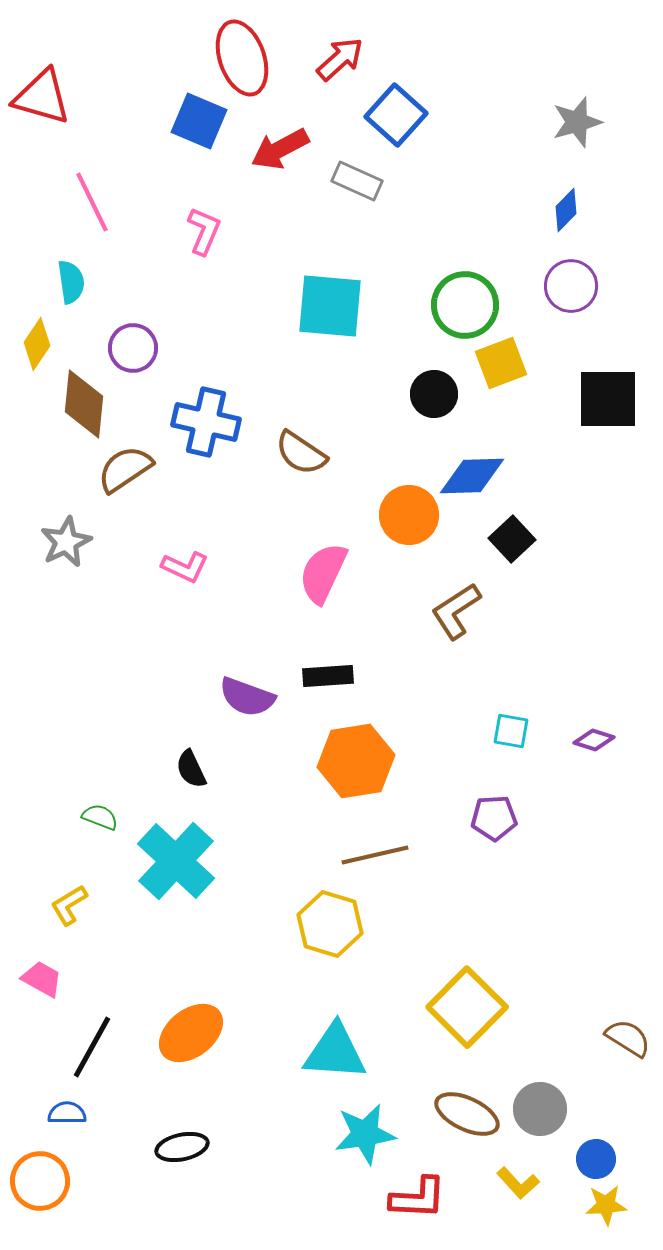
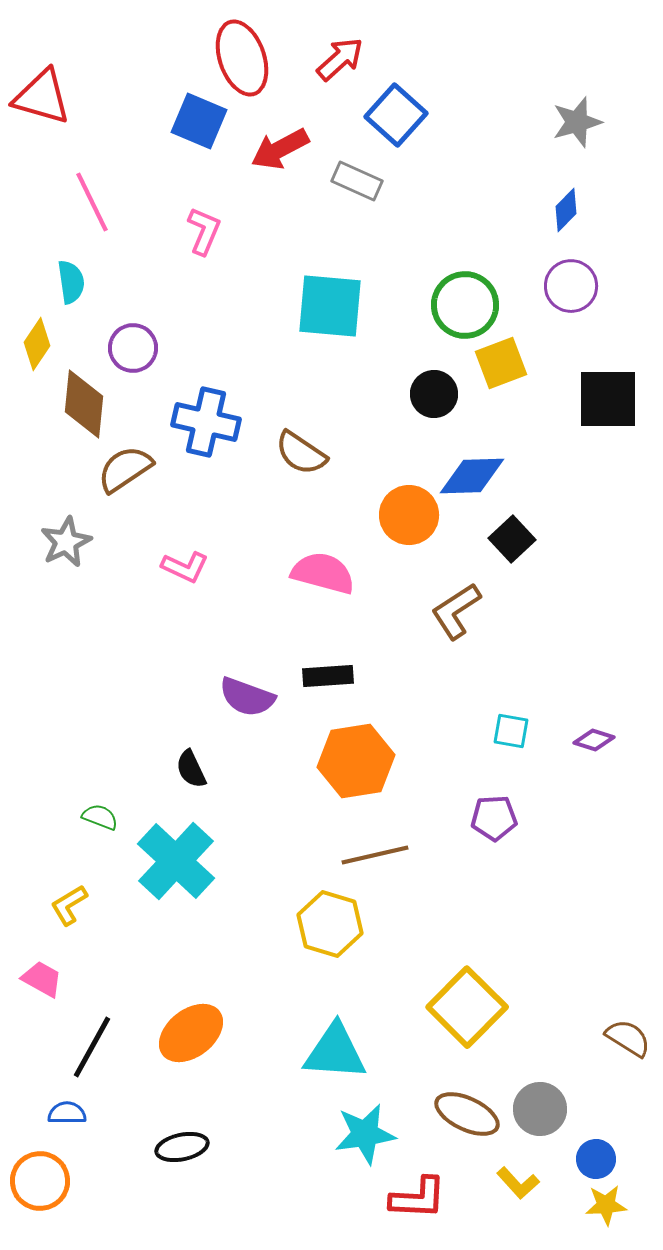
pink semicircle at (323, 573): rotated 80 degrees clockwise
